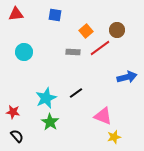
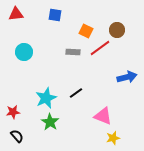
orange square: rotated 24 degrees counterclockwise
red star: rotated 16 degrees counterclockwise
yellow star: moved 1 px left, 1 px down
